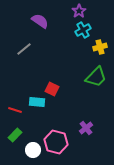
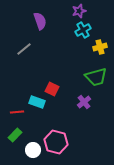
purple star: rotated 16 degrees clockwise
purple semicircle: rotated 36 degrees clockwise
green trapezoid: rotated 30 degrees clockwise
cyan rectangle: rotated 14 degrees clockwise
red line: moved 2 px right, 2 px down; rotated 24 degrees counterclockwise
purple cross: moved 2 px left, 26 px up
